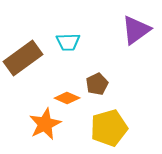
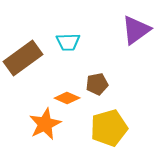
brown pentagon: rotated 15 degrees clockwise
